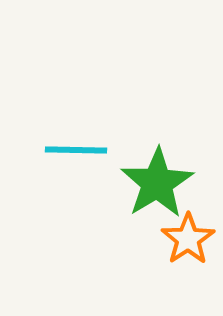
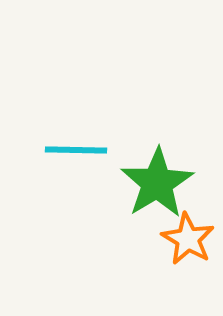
orange star: rotated 8 degrees counterclockwise
